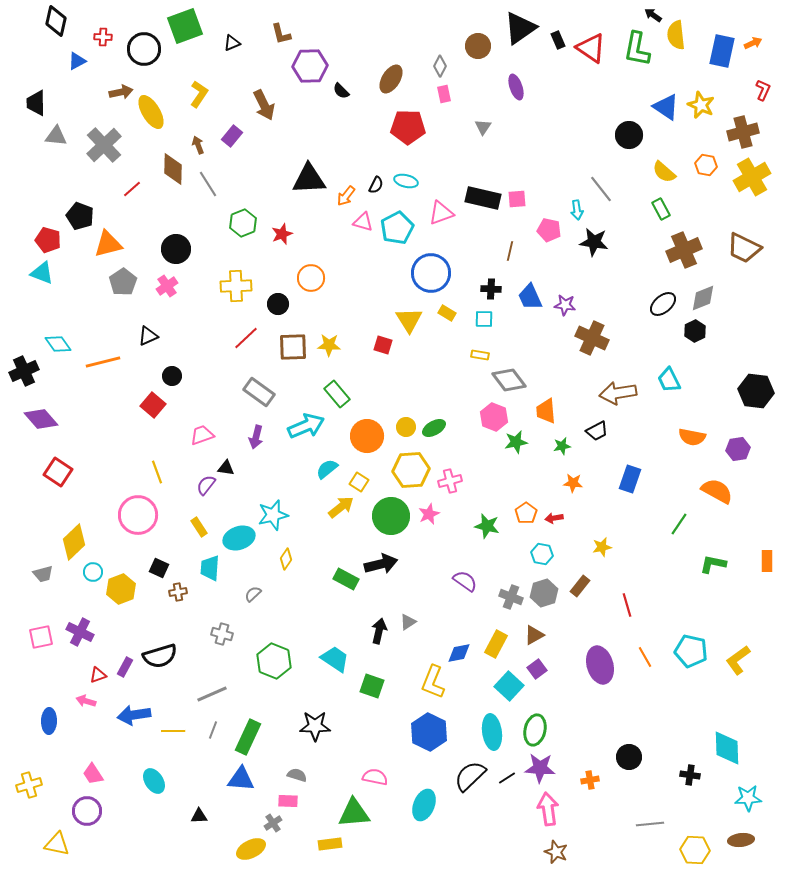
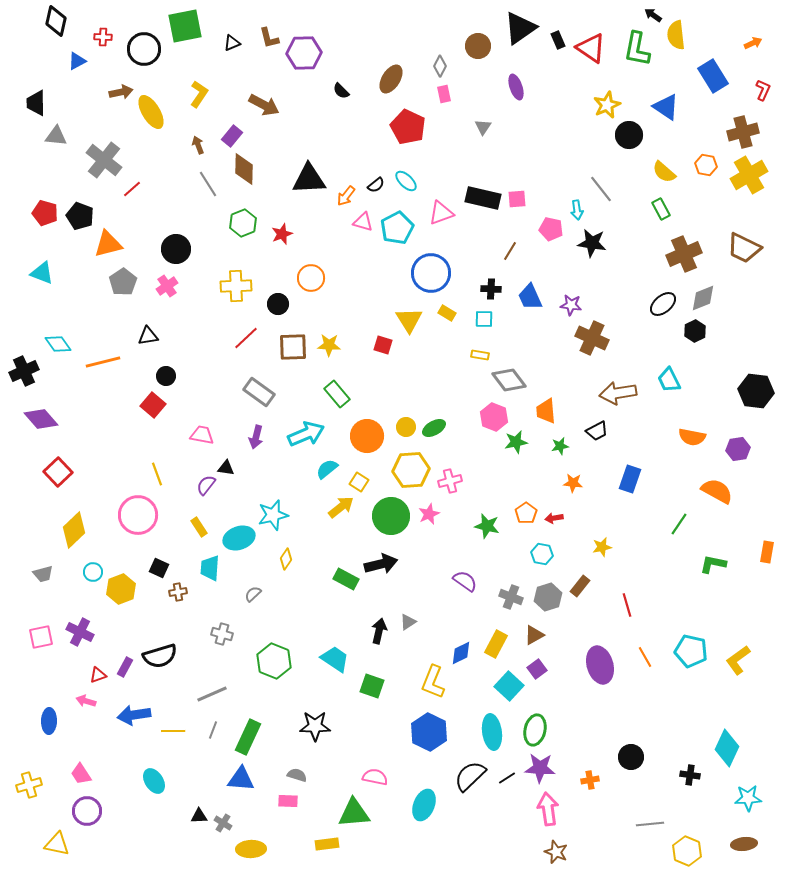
green square at (185, 26): rotated 9 degrees clockwise
brown L-shape at (281, 34): moved 12 px left, 4 px down
blue rectangle at (722, 51): moved 9 px left, 25 px down; rotated 44 degrees counterclockwise
purple hexagon at (310, 66): moved 6 px left, 13 px up
brown arrow at (264, 105): rotated 36 degrees counterclockwise
yellow star at (701, 105): moved 94 px left; rotated 24 degrees clockwise
red pentagon at (408, 127): rotated 24 degrees clockwise
gray cross at (104, 145): moved 15 px down; rotated 9 degrees counterclockwise
brown diamond at (173, 169): moved 71 px right
yellow cross at (752, 177): moved 3 px left, 2 px up
cyan ellipse at (406, 181): rotated 30 degrees clockwise
black semicircle at (376, 185): rotated 24 degrees clockwise
pink pentagon at (549, 230): moved 2 px right, 1 px up
red pentagon at (48, 240): moved 3 px left, 27 px up
black star at (594, 242): moved 2 px left, 1 px down
brown cross at (684, 250): moved 4 px down
brown line at (510, 251): rotated 18 degrees clockwise
purple star at (565, 305): moved 6 px right
black triangle at (148, 336): rotated 15 degrees clockwise
black circle at (172, 376): moved 6 px left
cyan arrow at (306, 426): moved 8 px down
pink trapezoid at (202, 435): rotated 30 degrees clockwise
green star at (562, 446): moved 2 px left
red square at (58, 472): rotated 12 degrees clockwise
yellow line at (157, 472): moved 2 px down
yellow diamond at (74, 542): moved 12 px up
orange rectangle at (767, 561): moved 9 px up; rotated 10 degrees clockwise
gray hexagon at (544, 593): moved 4 px right, 4 px down
blue diamond at (459, 653): moved 2 px right; rotated 15 degrees counterclockwise
cyan diamond at (727, 748): rotated 27 degrees clockwise
black circle at (629, 757): moved 2 px right
pink trapezoid at (93, 774): moved 12 px left
gray cross at (273, 823): moved 50 px left; rotated 24 degrees counterclockwise
brown ellipse at (741, 840): moved 3 px right, 4 px down
yellow rectangle at (330, 844): moved 3 px left
yellow ellipse at (251, 849): rotated 24 degrees clockwise
yellow hexagon at (695, 850): moved 8 px left, 1 px down; rotated 20 degrees clockwise
